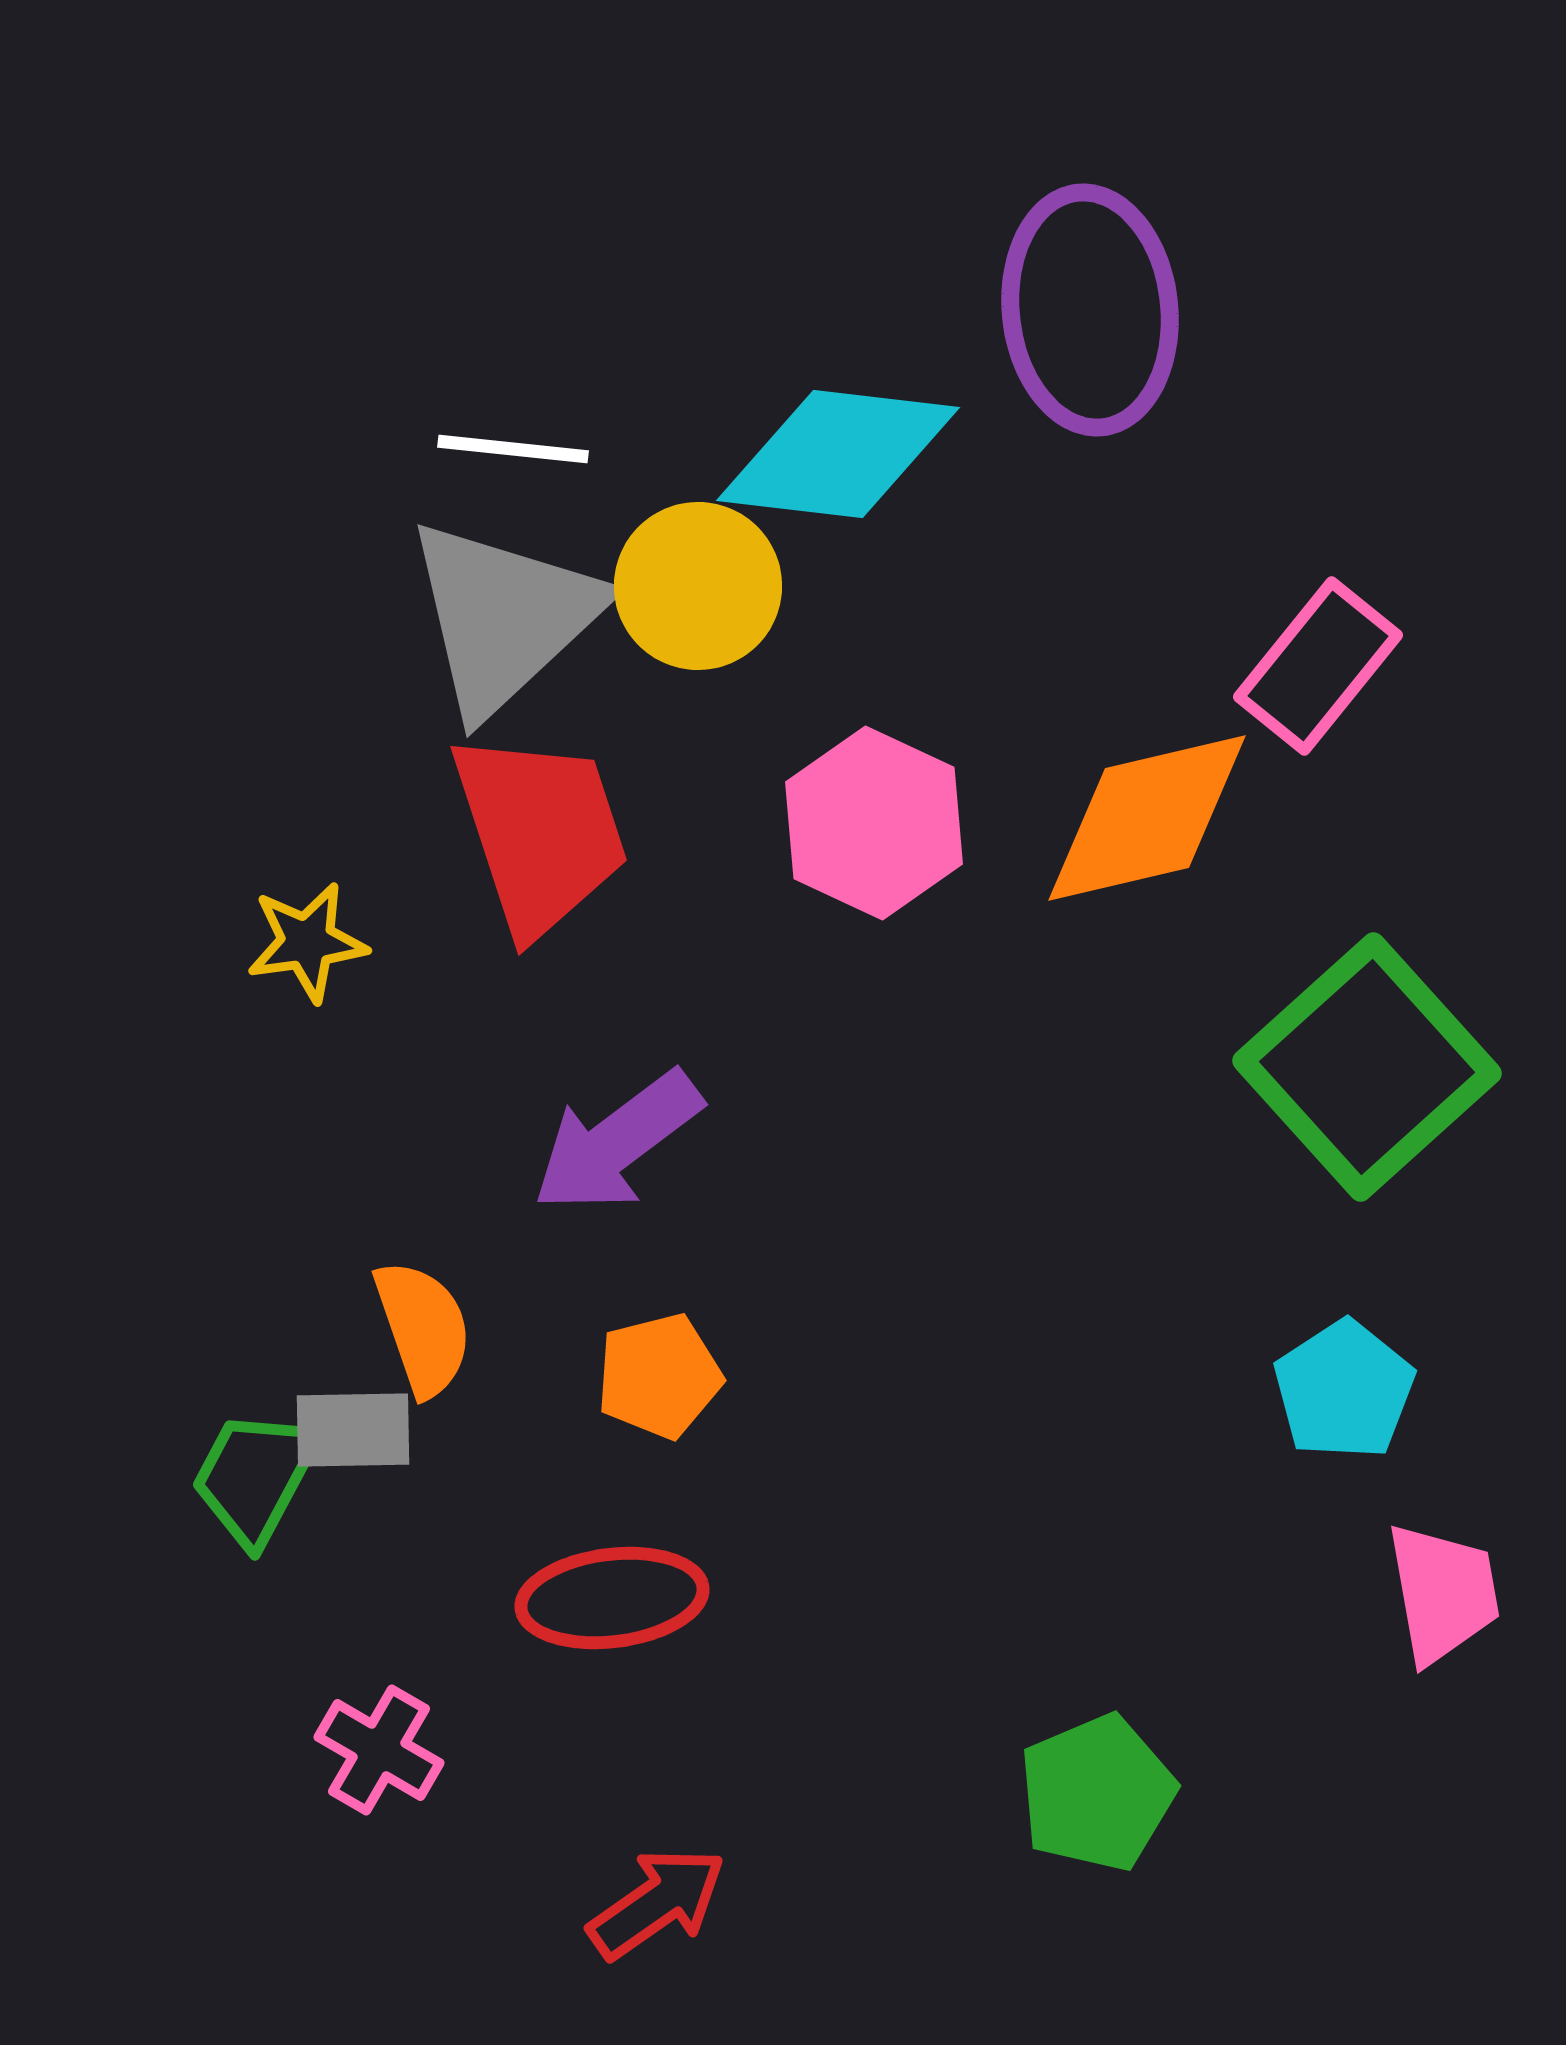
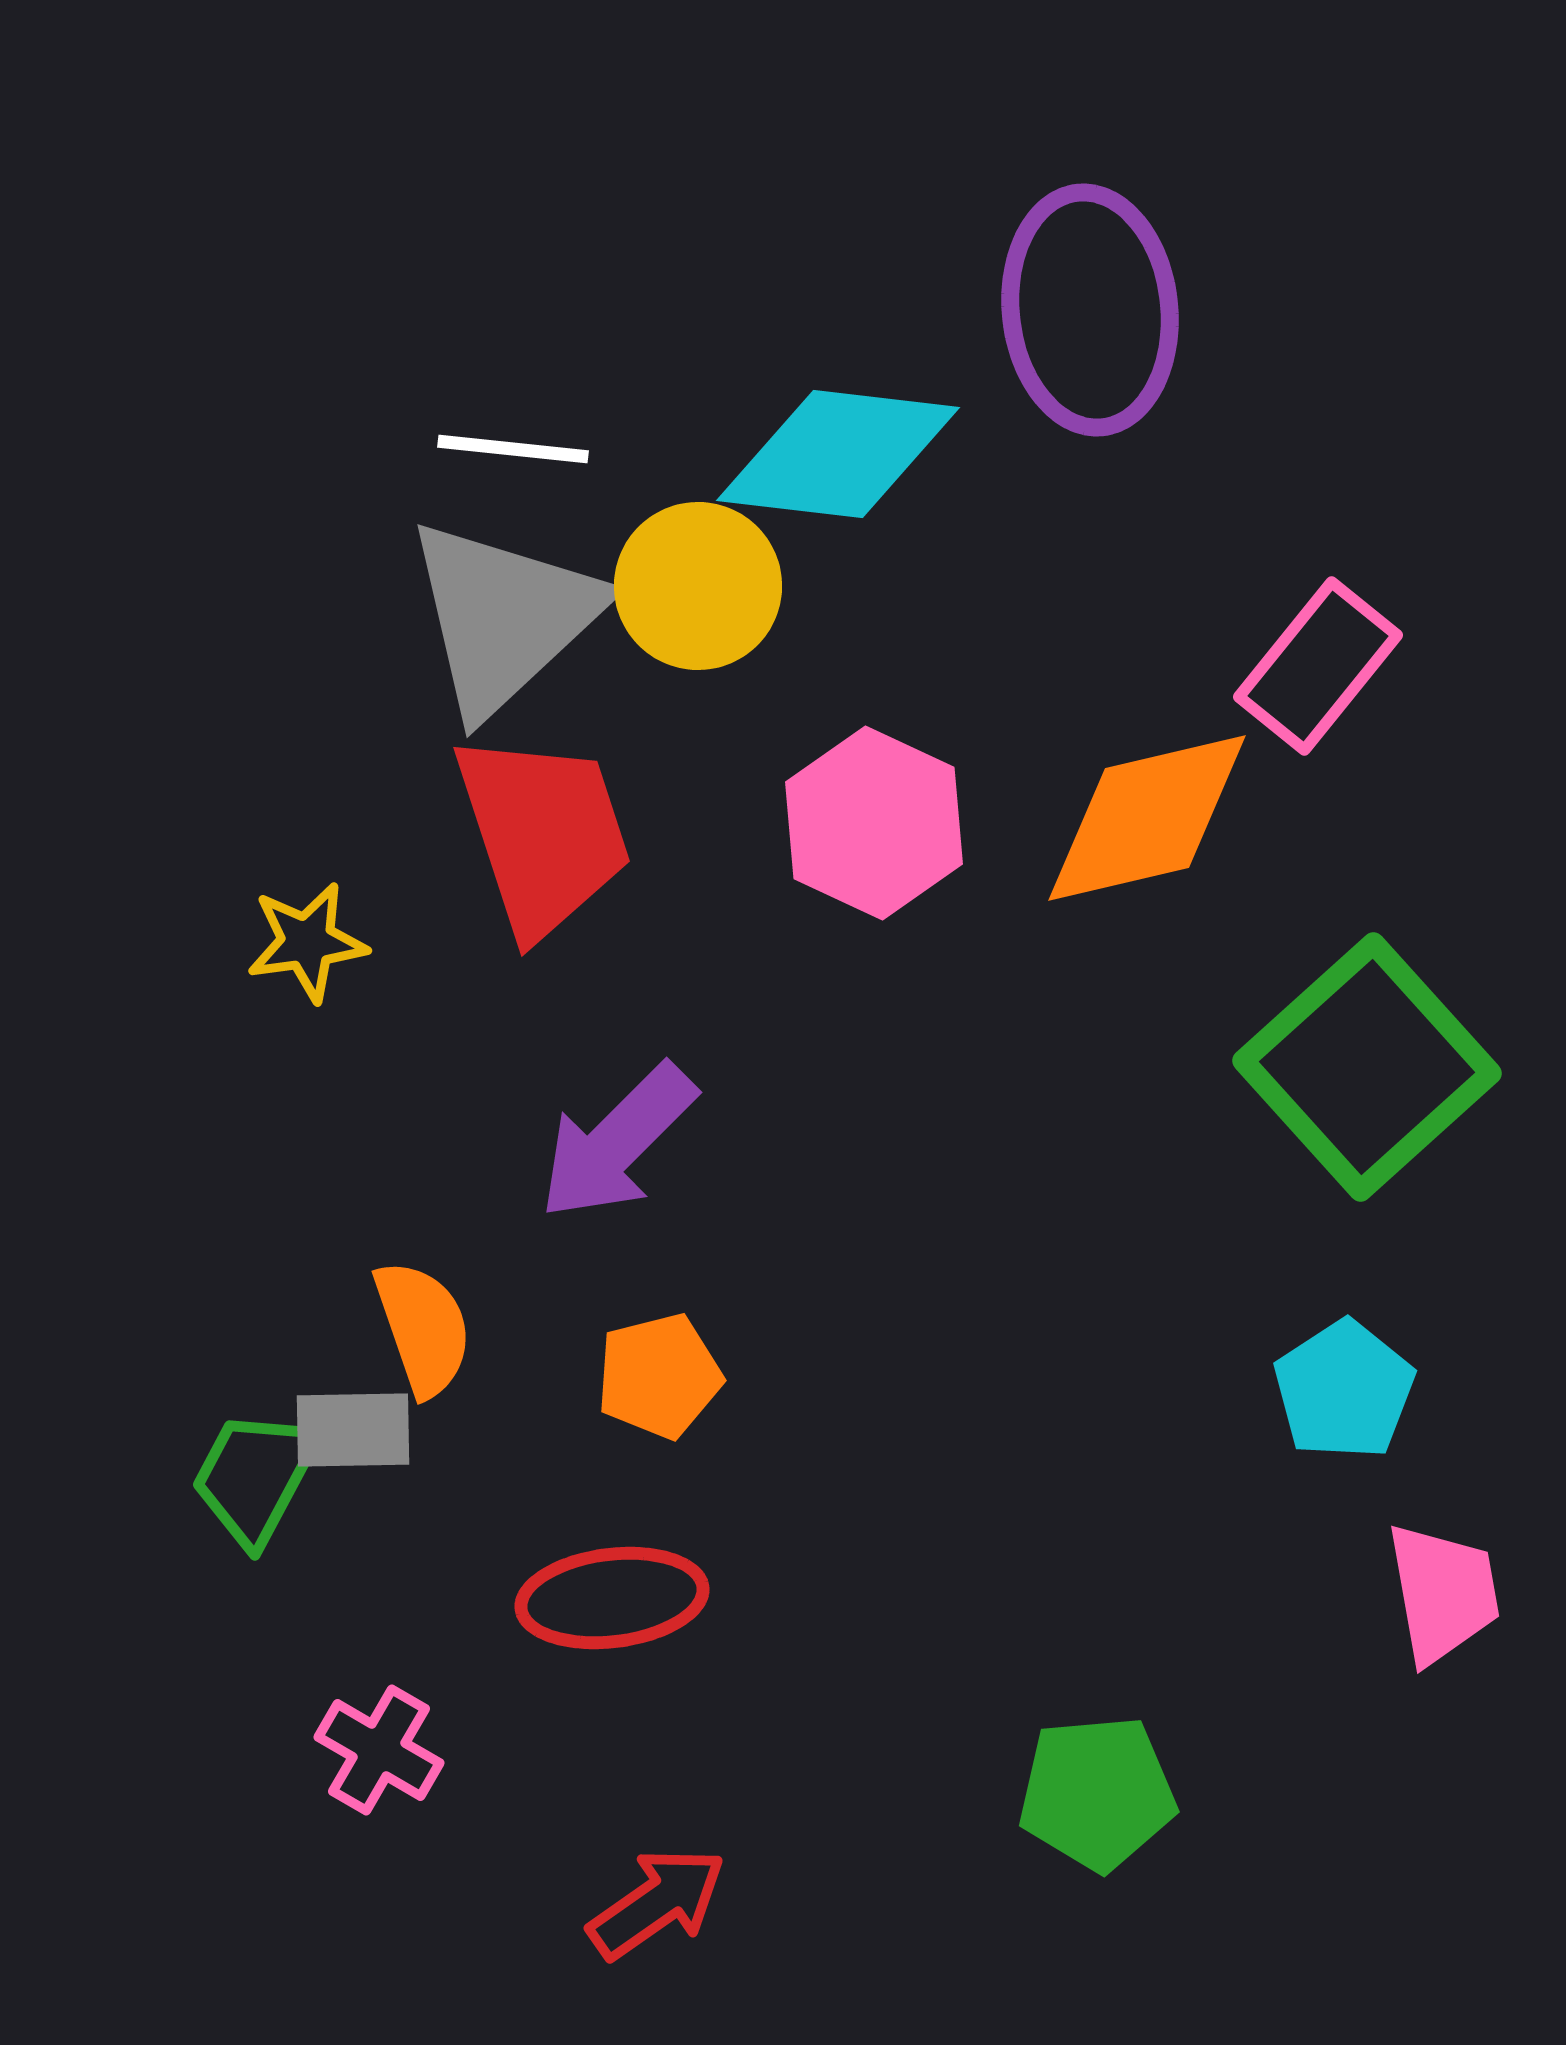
red trapezoid: moved 3 px right, 1 px down
purple arrow: rotated 8 degrees counterclockwise
green pentagon: rotated 18 degrees clockwise
